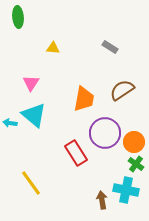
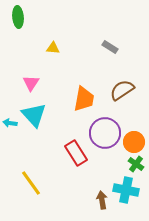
cyan triangle: rotated 8 degrees clockwise
